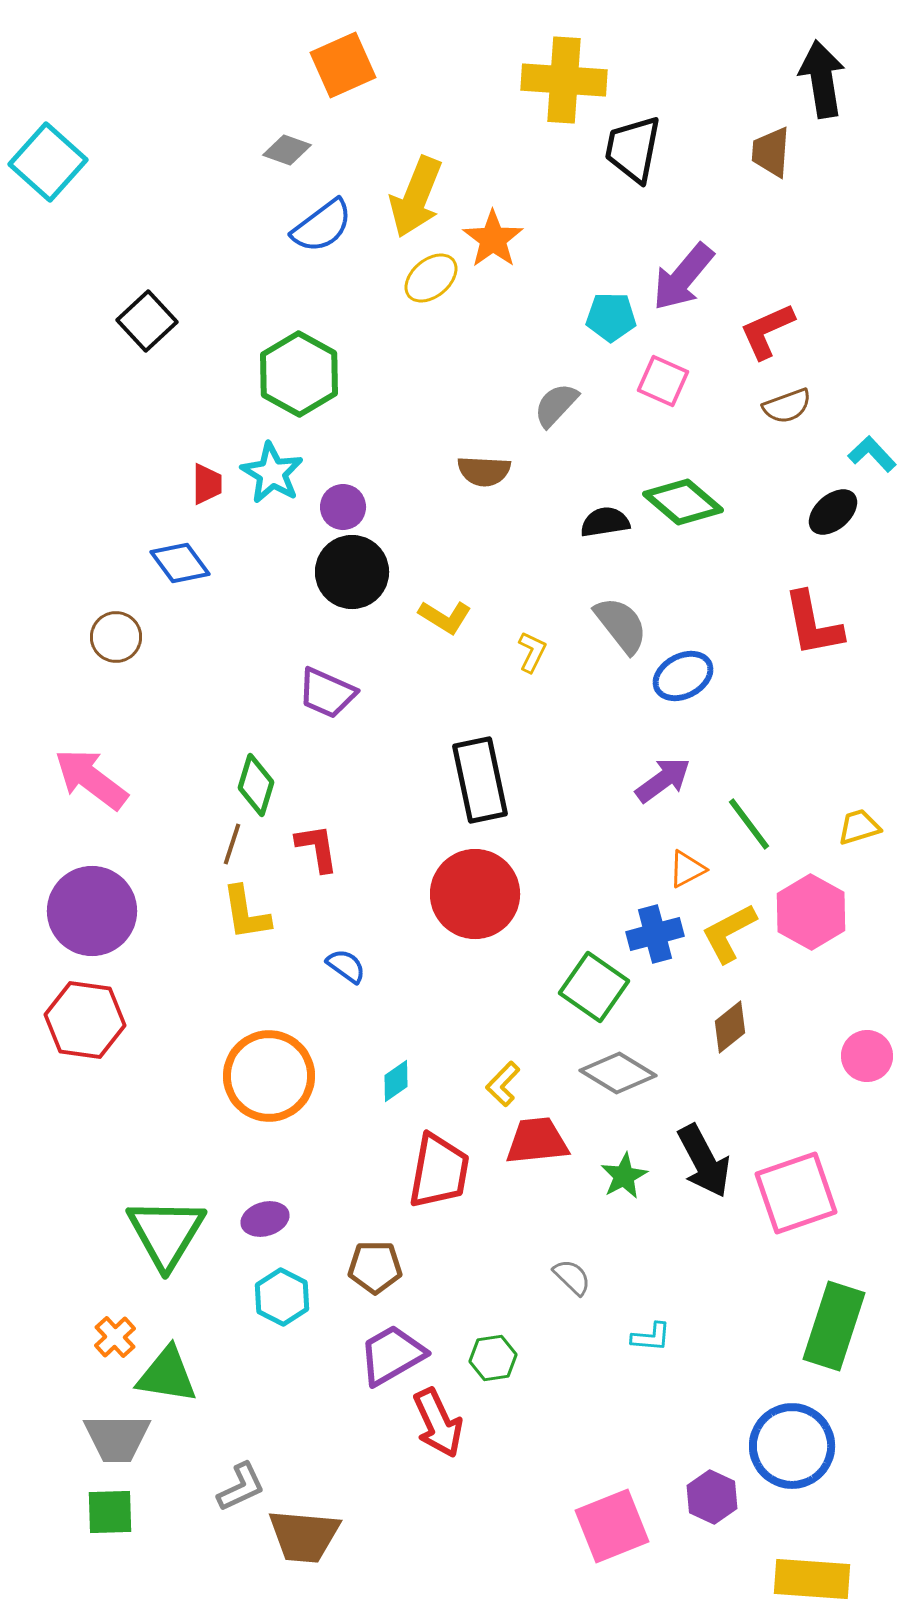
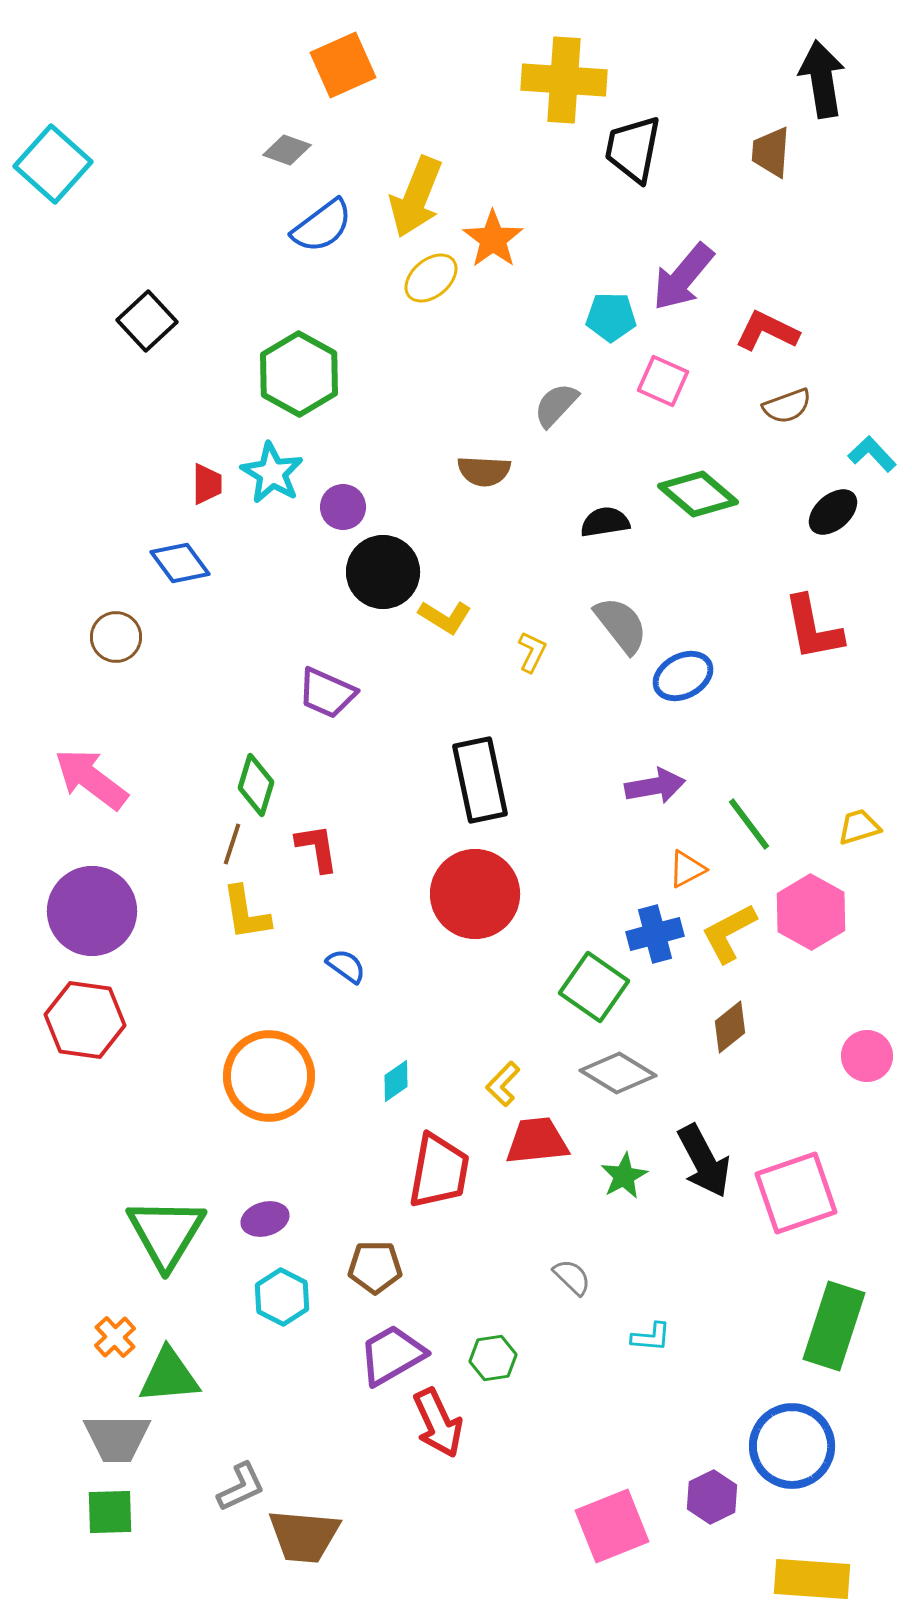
cyan square at (48, 162): moved 5 px right, 2 px down
red L-shape at (767, 331): rotated 50 degrees clockwise
green diamond at (683, 502): moved 15 px right, 8 px up
black circle at (352, 572): moved 31 px right
red L-shape at (813, 624): moved 4 px down
purple arrow at (663, 780): moved 8 px left, 6 px down; rotated 26 degrees clockwise
green triangle at (167, 1375): moved 2 px right, 1 px down; rotated 14 degrees counterclockwise
purple hexagon at (712, 1497): rotated 9 degrees clockwise
